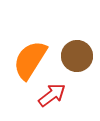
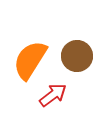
red arrow: moved 1 px right
